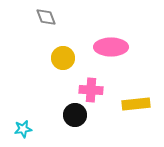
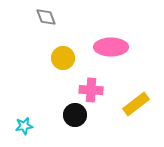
yellow rectangle: rotated 32 degrees counterclockwise
cyan star: moved 1 px right, 3 px up
